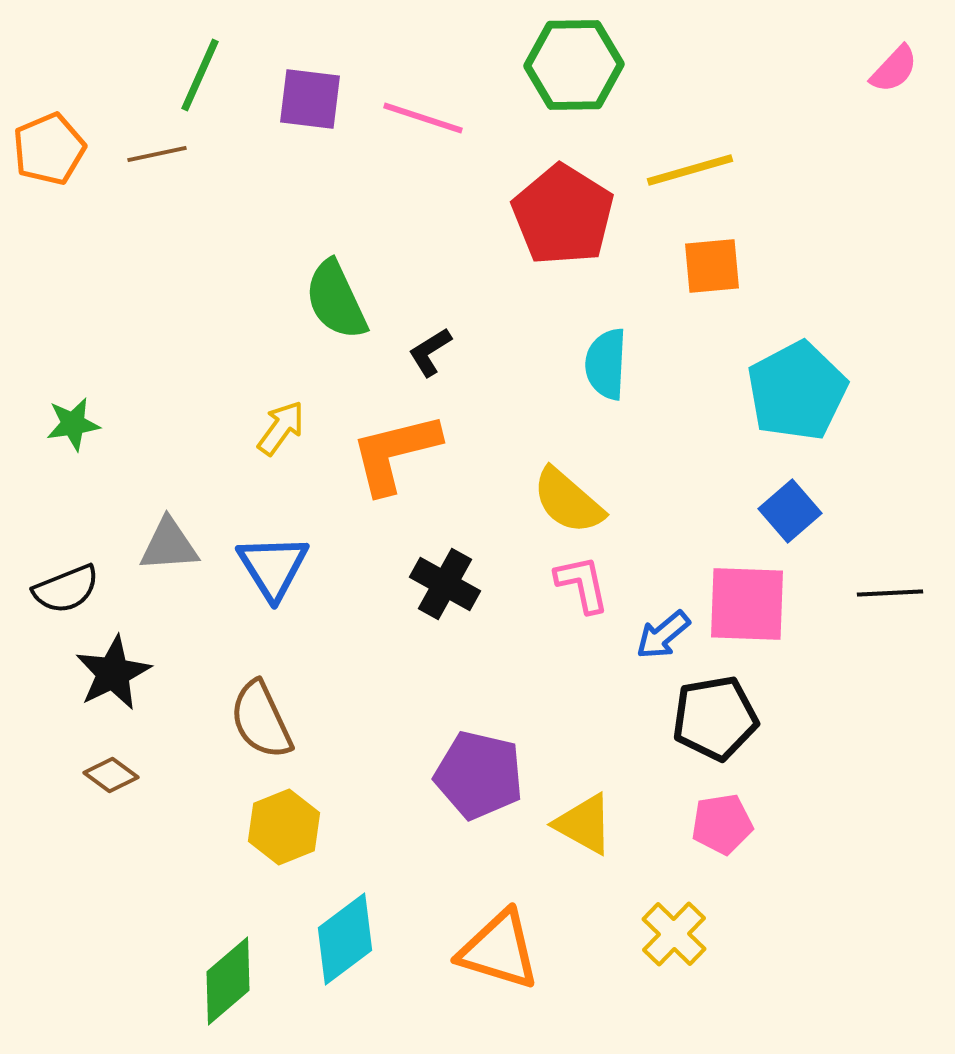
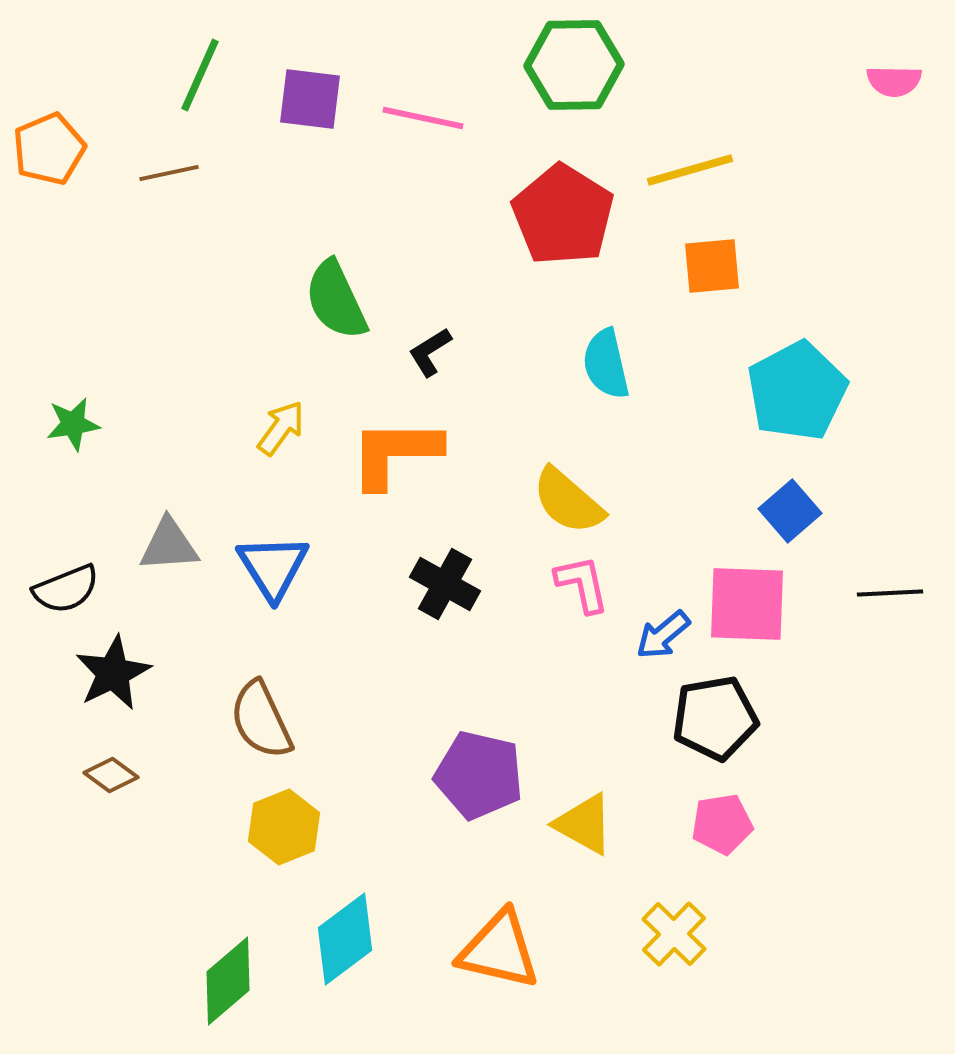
pink semicircle: moved 12 px down; rotated 48 degrees clockwise
pink line: rotated 6 degrees counterclockwise
brown line: moved 12 px right, 19 px down
cyan semicircle: rotated 16 degrees counterclockwise
orange L-shape: rotated 14 degrees clockwise
orange triangle: rotated 4 degrees counterclockwise
